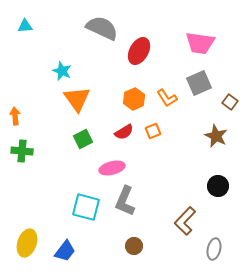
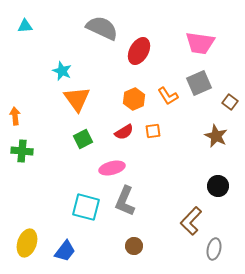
orange L-shape: moved 1 px right, 2 px up
orange square: rotated 14 degrees clockwise
brown L-shape: moved 6 px right
